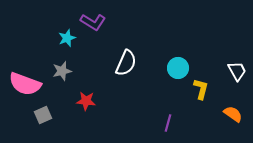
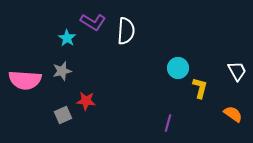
cyan star: rotated 18 degrees counterclockwise
white semicircle: moved 32 px up; rotated 20 degrees counterclockwise
pink semicircle: moved 4 px up; rotated 16 degrees counterclockwise
yellow L-shape: moved 1 px left, 1 px up
gray square: moved 20 px right
